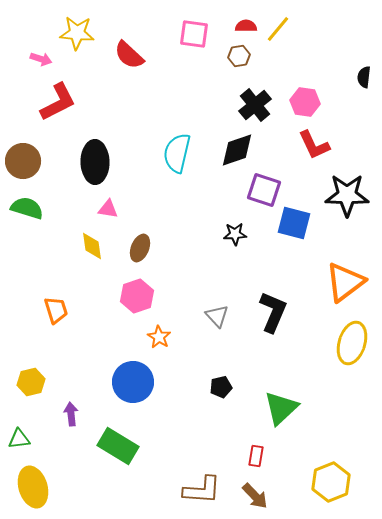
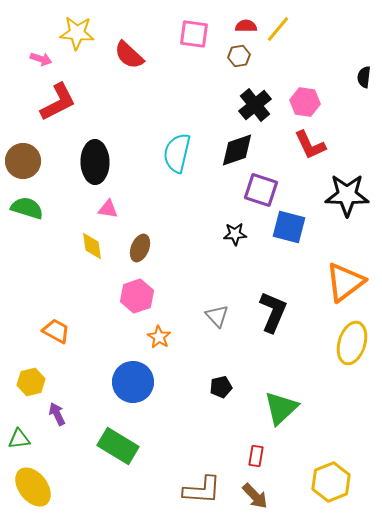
red L-shape at (314, 145): moved 4 px left
purple square at (264, 190): moved 3 px left
blue square at (294, 223): moved 5 px left, 4 px down
orange trapezoid at (56, 310): moved 21 px down; rotated 44 degrees counterclockwise
purple arrow at (71, 414): moved 14 px left; rotated 20 degrees counterclockwise
yellow ellipse at (33, 487): rotated 21 degrees counterclockwise
